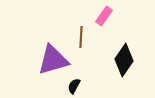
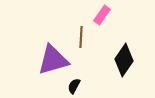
pink rectangle: moved 2 px left, 1 px up
